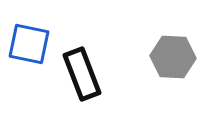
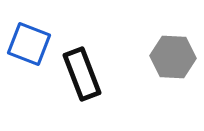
blue square: rotated 9 degrees clockwise
